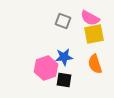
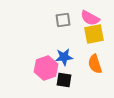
gray square: moved 1 px up; rotated 28 degrees counterclockwise
